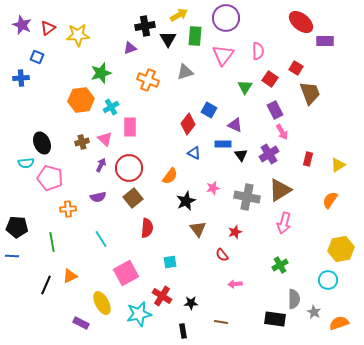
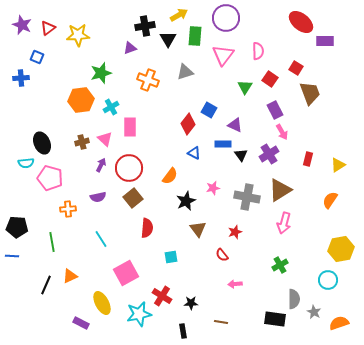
cyan square at (170, 262): moved 1 px right, 5 px up
